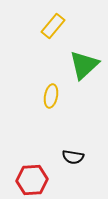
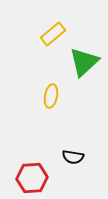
yellow rectangle: moved 8 px down; rotated 10 degrees clockwise
green triangle: moved 3 px up
red hexagon: moved 2 px up
